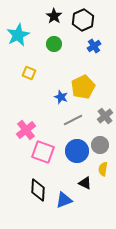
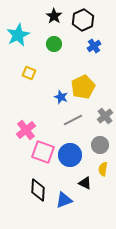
blue circle: moved 7 px left, 4 px down
